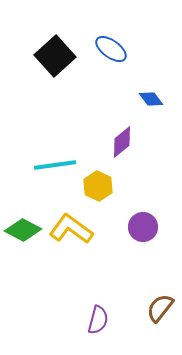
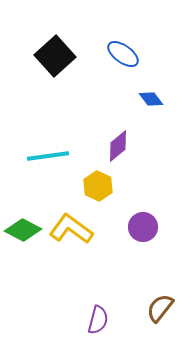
blue ellipse: moved 12 px right, 5 px down
purple diamond: moved 4 px left, 4 px down
cyan line: moved 7 px left, 9 px up
